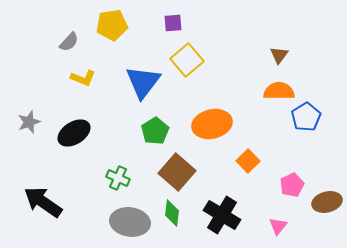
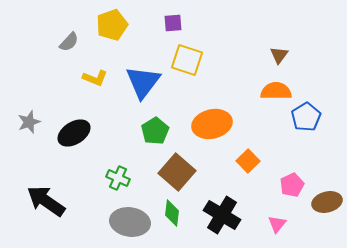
yellow pentagon: rotated 12 degrees counterclockwise
yellow square: rotated 32 degrees counterclockwise
yellow L-shape: moved 12 px right
orange semicircle: moved 3 px left
black arrow: moved 3 px right, 1 px up
pink triangle: moved 1 px left, 2 px up
